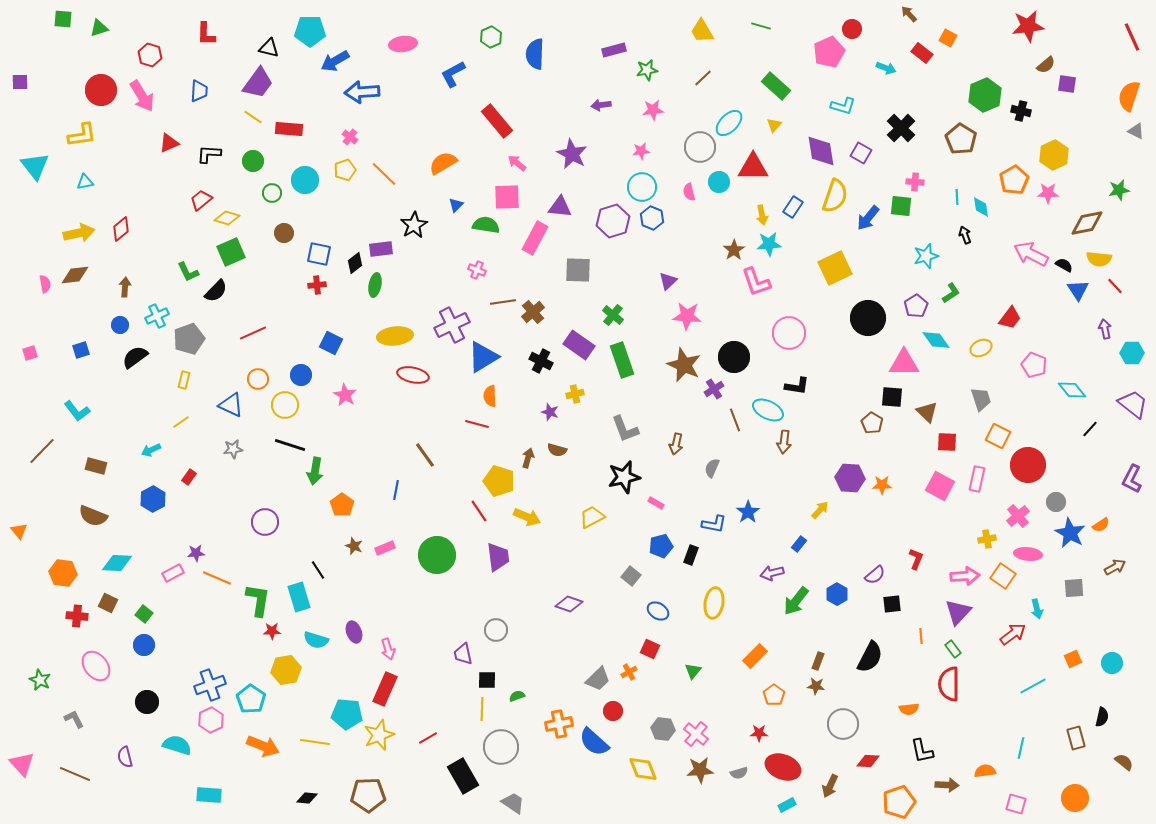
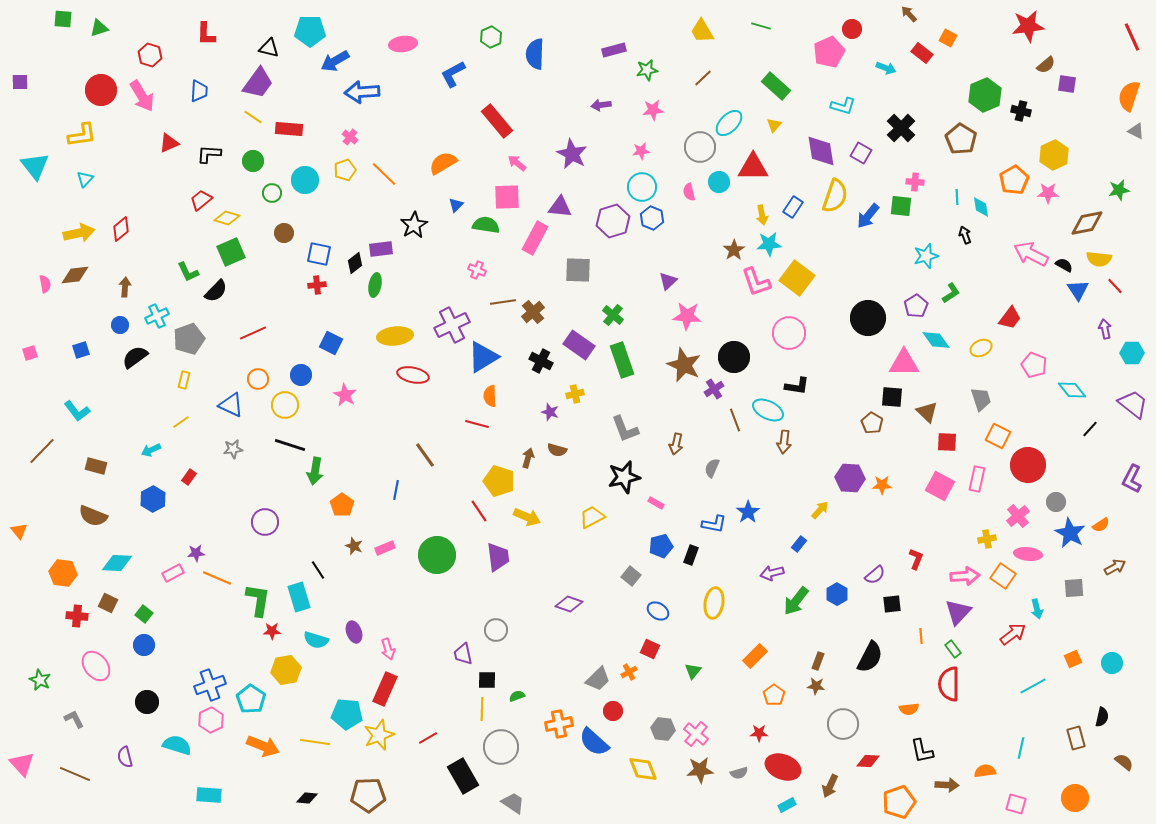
cyan triangle at (85, 182): moved 3 px up; rotated 36 degrees counterclockwise
blue arrow at (868, 218): moved 2 px up
yellow square at (835, 268): moved 38 px left, 10 px down; rotated 28 degrees counterclockwise
